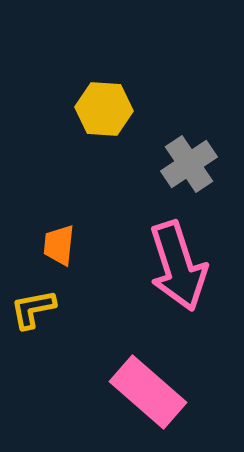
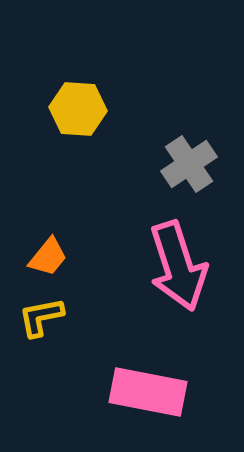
yellow hexagon: moved 26 px left
orange trapezoid: moved 11 px left, 12 px down; rotated 147 degrees counterclockwise
yellow L-shape: moved 8 px right, 8 px down
pink rectangle: rotated 30 degrees counterclockwise
